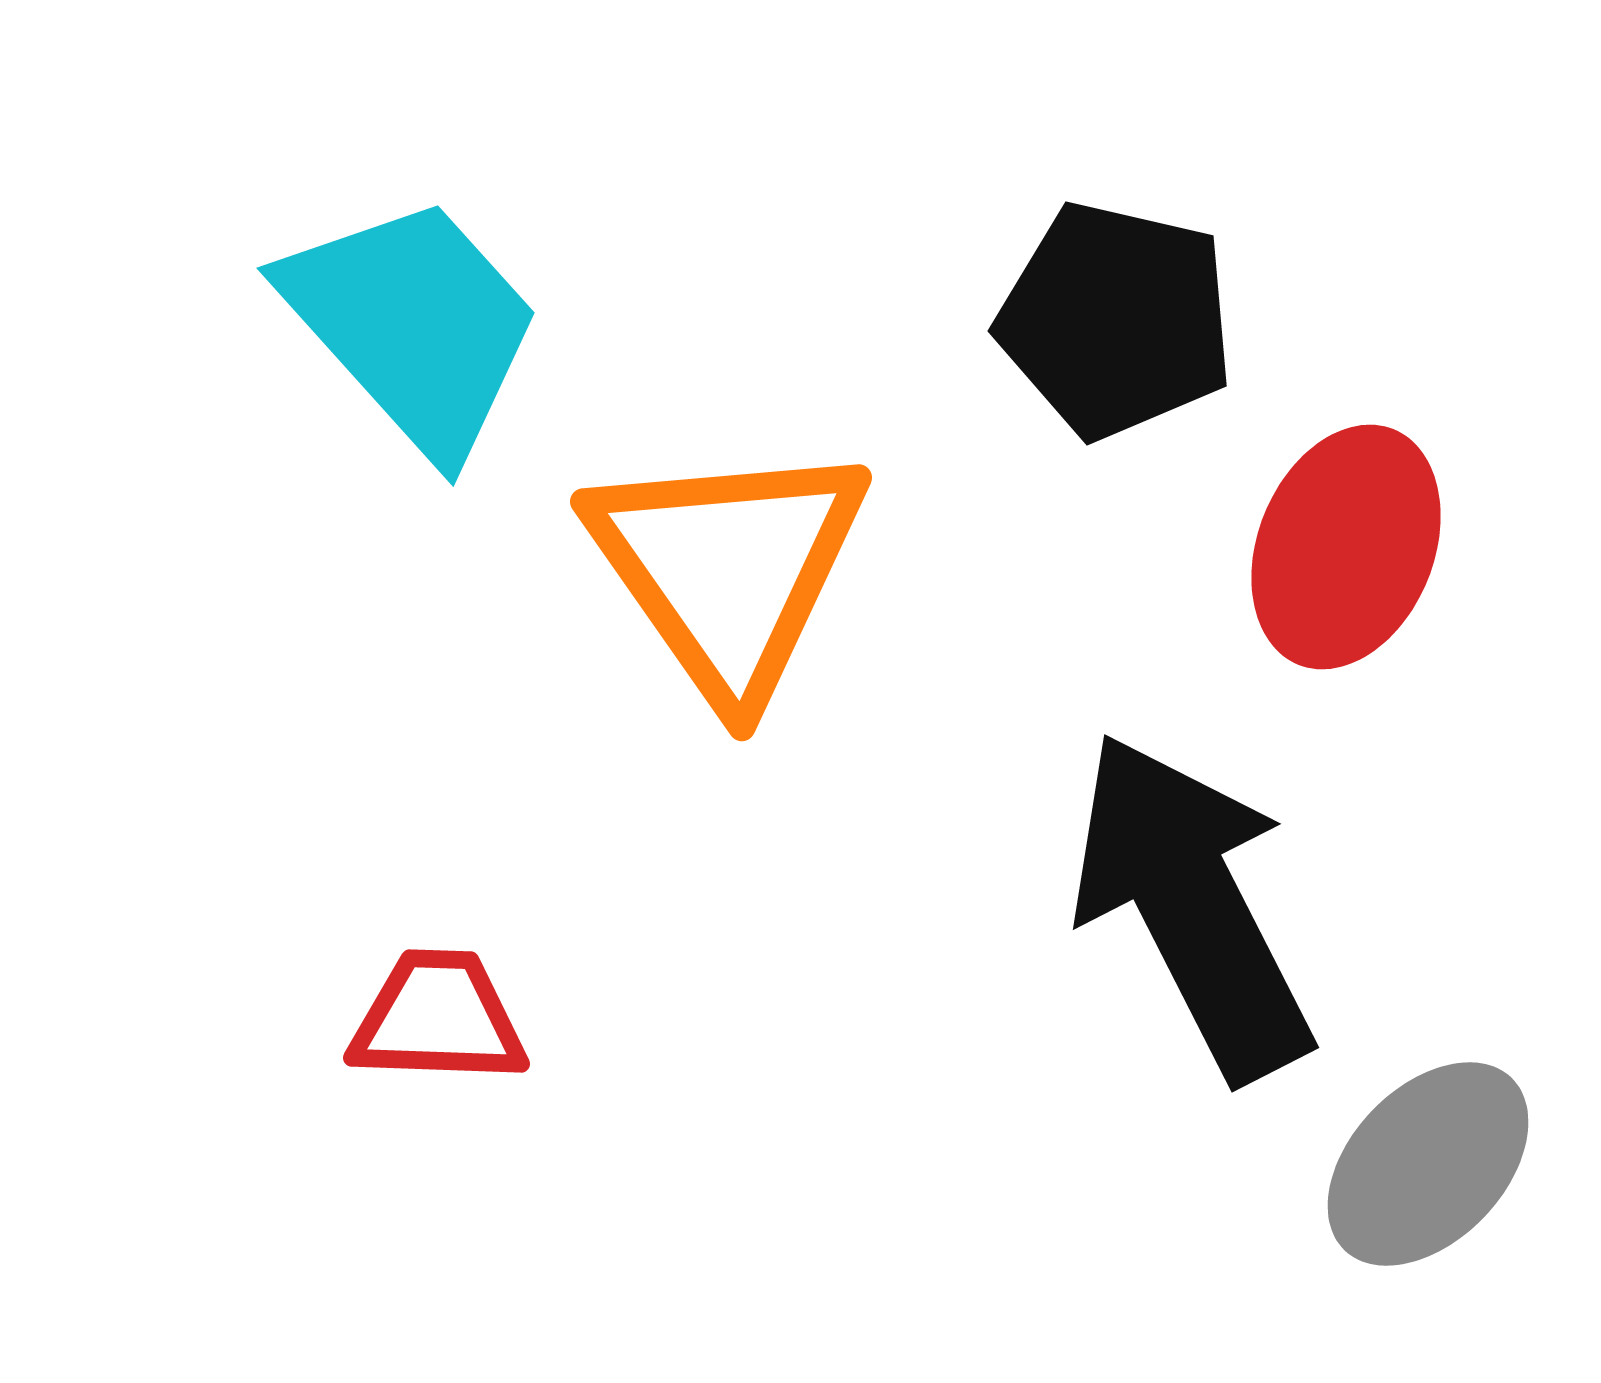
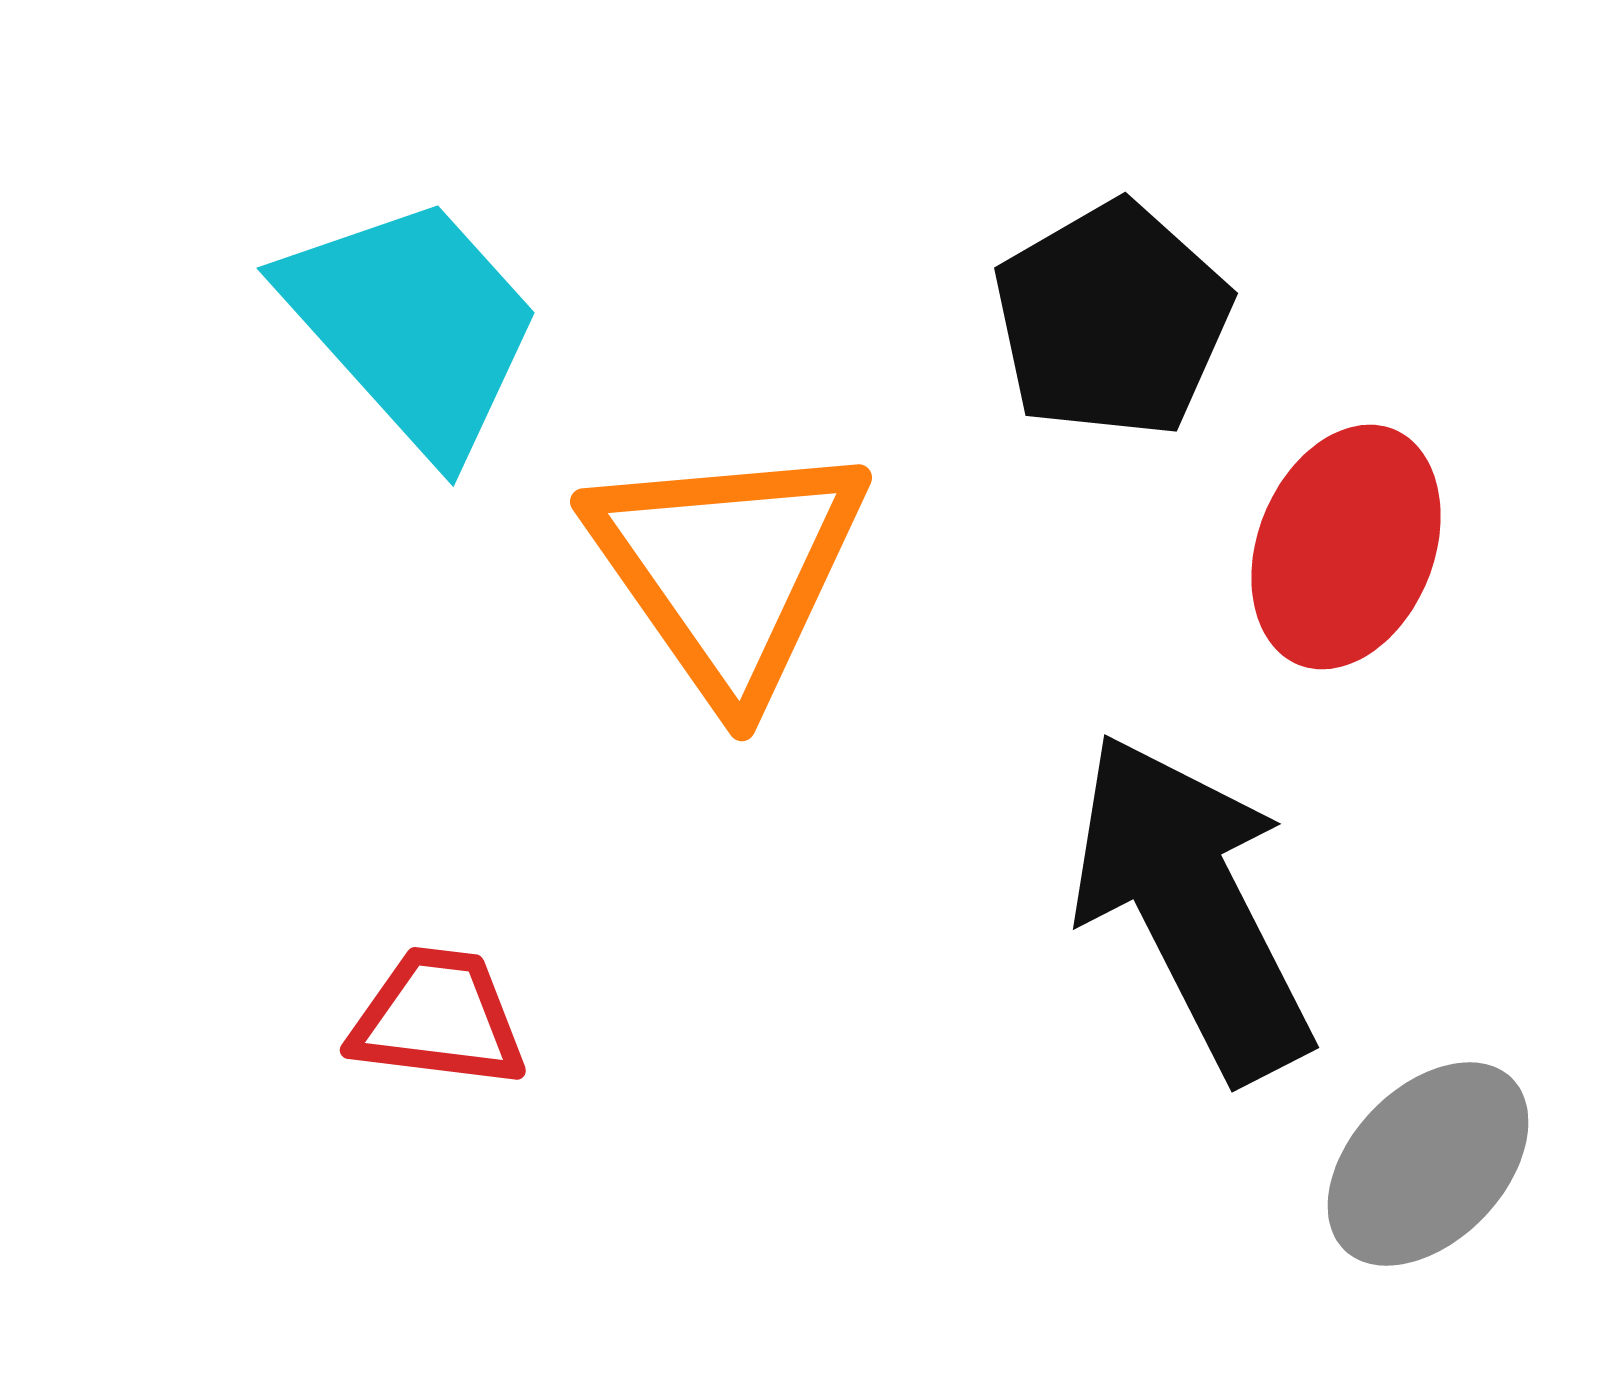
black pentagon: moved 4 px left; rotated 29 degrees clockwise
red trapezoid: rotated 5 degrees clockwise
